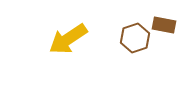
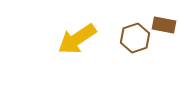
yellow arrow: moved 9 px right
